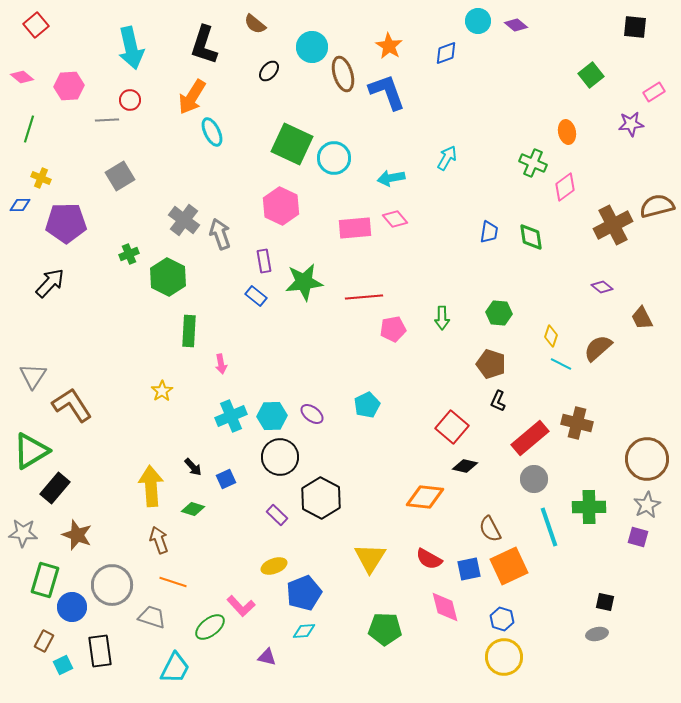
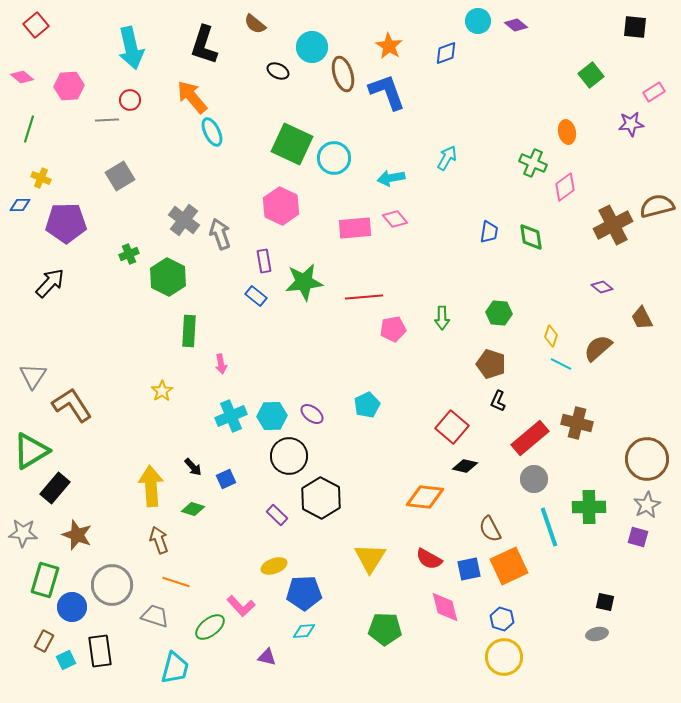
black ellipse at (269, 71): moved 9 px right; rotated 75 degrees clockwise
orange arrow at (192, 97): rotated 108 degrees clockwise
black circle at (280, 457): moved 9 px right, 1 px up
orange line at (173, 582): moved 3 px right
blue pentagon at (304, 593): rotated 20 degrees clockwise
gray trapezoid at (152, 617): moved 3 px right, 1 px up
cyan square at (63, 665): moved 3 px right, 5 px up
cyan trapezoid at (175, 668): rotated 12 degrees counterclockwise
